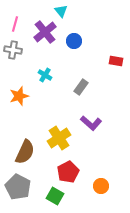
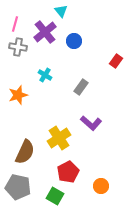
gray cross: moved 5 px right, 3 px up
red rectangle: rotated 64 degrees counterclockwise
orange star: moved 1 px left, 1 px up
gray pentagon: rotated 15 degrees counterclockwise
